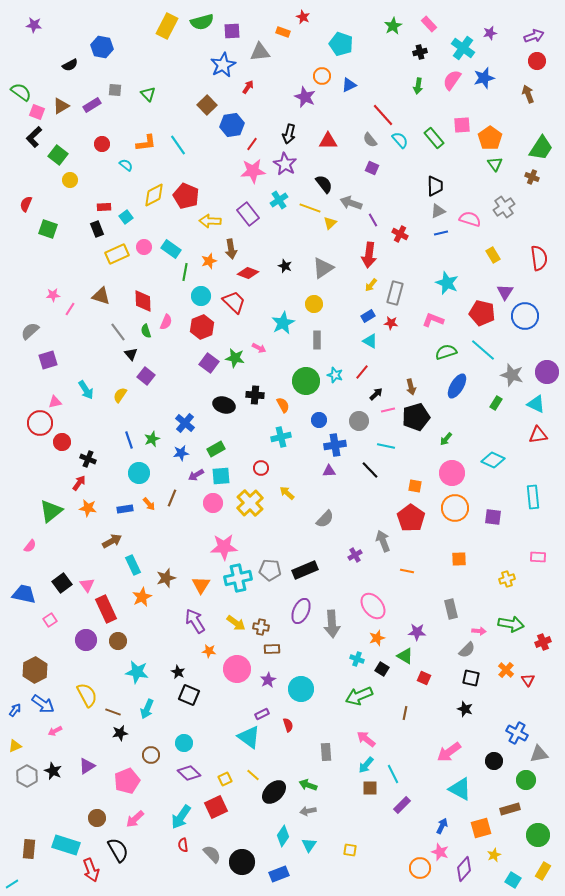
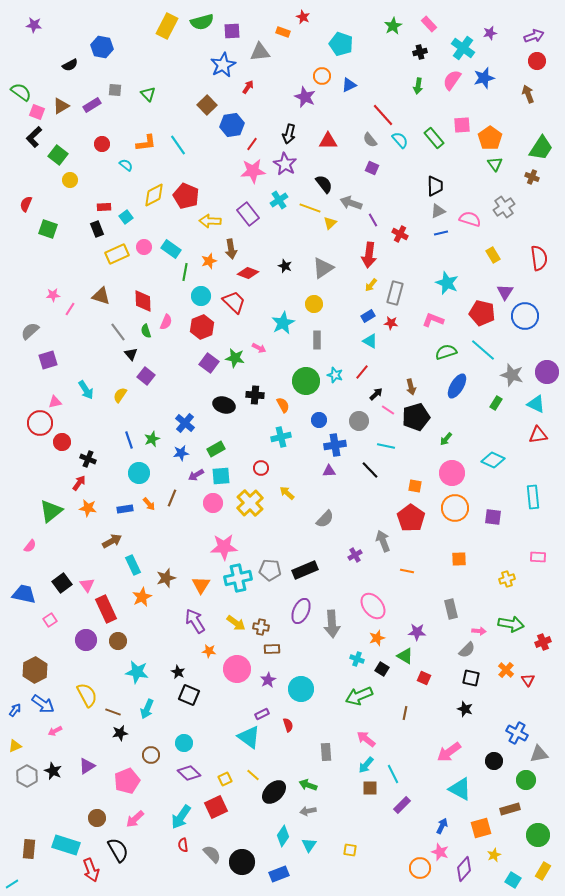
pink line at (388, 410): rotated 48 degrees clockwise
